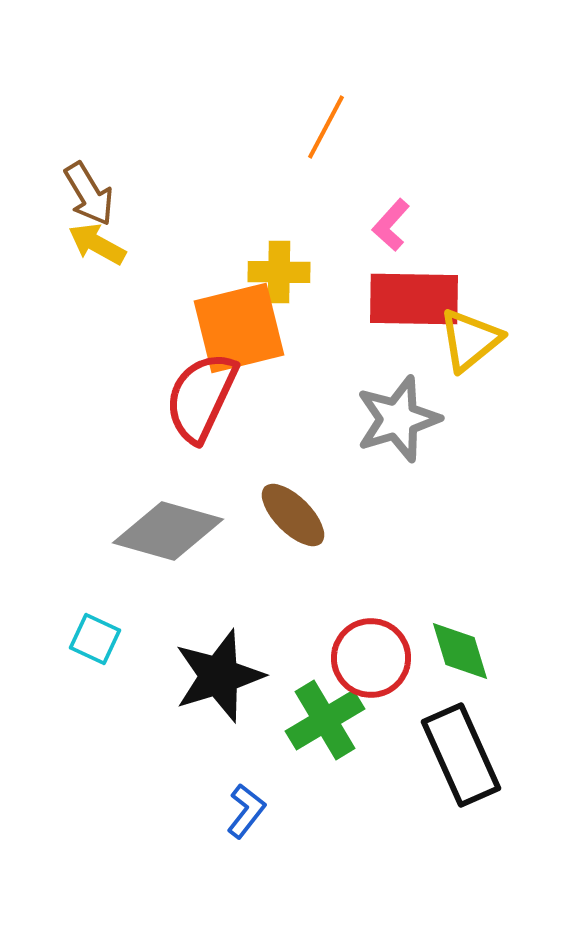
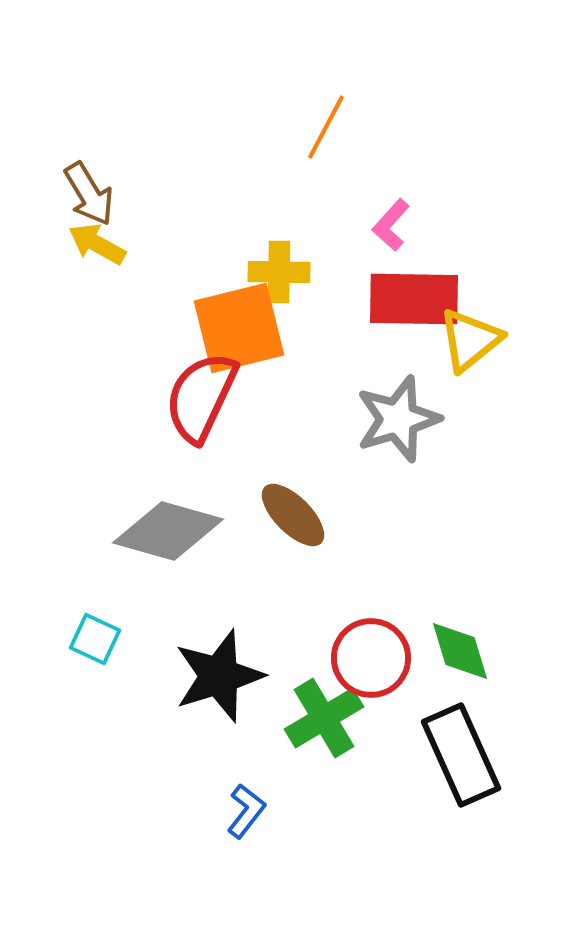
green cross: moved 1 px left, 2 px up
